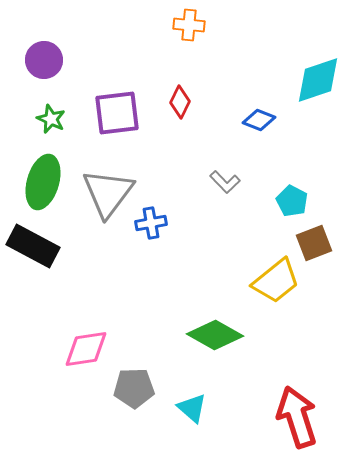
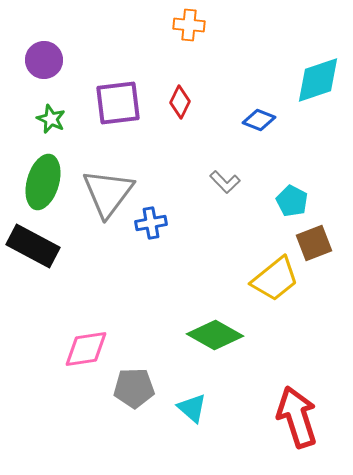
purple square: moved 1 px right, 10 px up
yellow trapezoid: moved 1 px left, 2 px up
